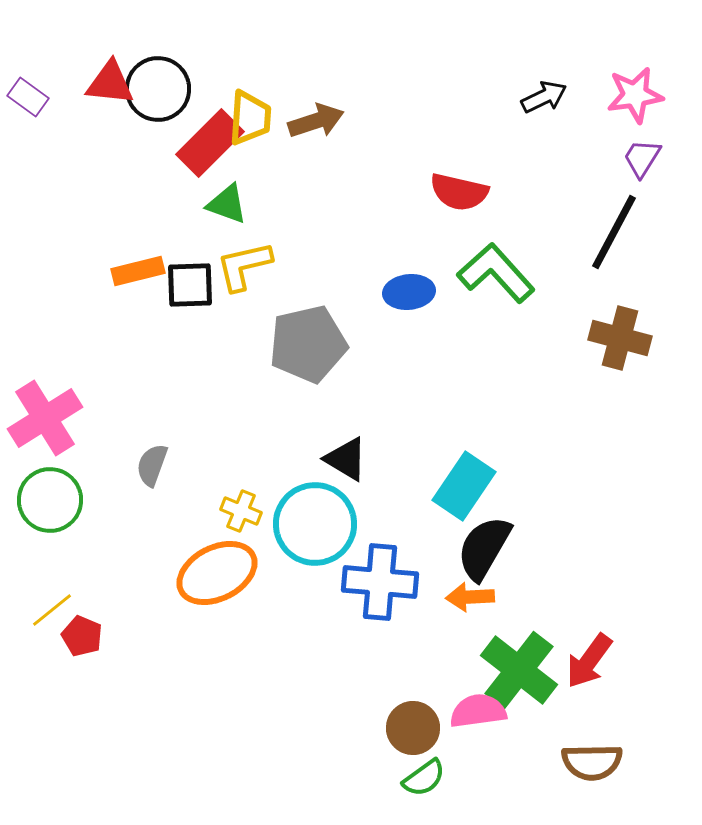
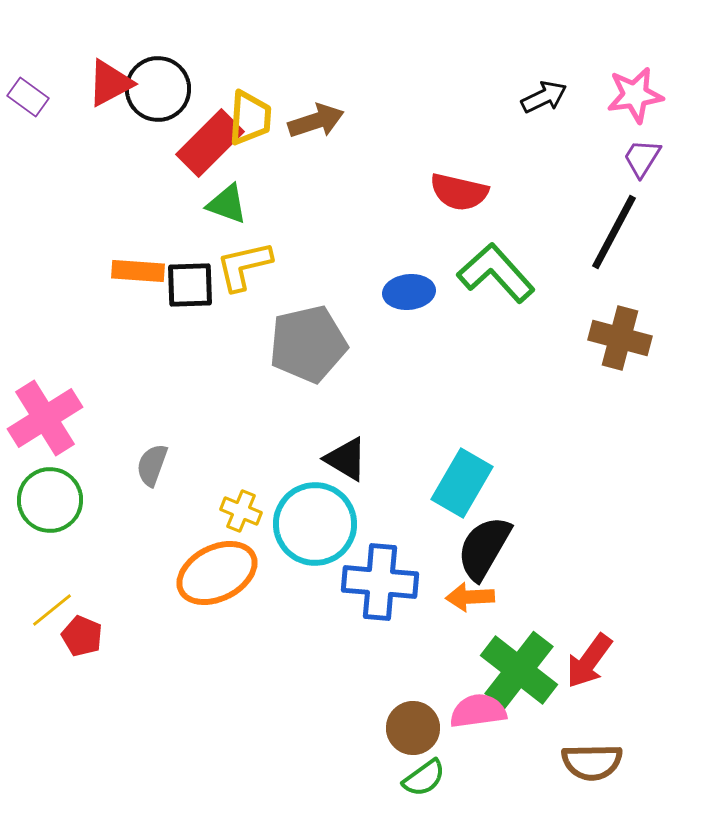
red triangle: rotated 34 degrees counterclockwise
orange rectangle: rotated 18 degrees clockwise
cyan rectangle: moved 2 px left, 3 px up; rotated 4 degrees counterclockwise
